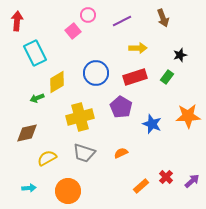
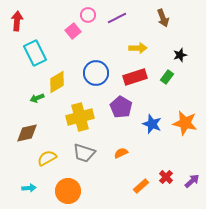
purple line: moved 5 px left, 3 px up
orange star: moved 3 px left, 7 px down; rotated 15 degrees clockwise
